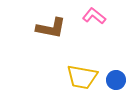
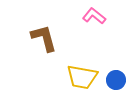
brown L-shape: moved 7 px left, 10 px down; rotated 116 degrees counterclockwise
